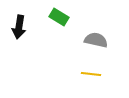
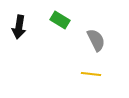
green rectangle: moved 1 px right, 3 px down
gray semicircle: rotated 50 degrees clockwise
